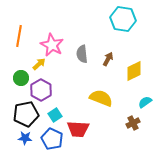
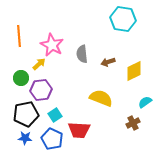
orange line: rotated 15 degrees counterclockwise
brown arrow: moved 3 px down; rotated 136 degrees counterclockwise
purple hexagon: rotated 25 degrees clockwise
red trapezoid: moved 1 px right, 1 px down
